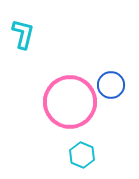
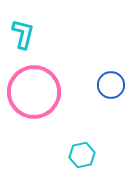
pink circle: moved 36 px left, 10 px up
cyan hexagon: rotated 25 degrees clockwise
